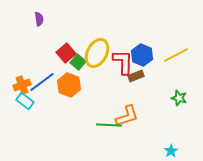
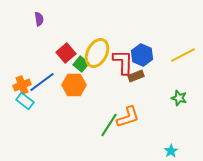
yellow line: moved 7 px right
green square: moved 3 px right, 2 px down
orange hexagon: moved 5 px right; rotated 20 degrees counterclockwise
orange L-shape: moved 1 px right, 1 px down
green line: rotated 60 degrees counterclockwise
